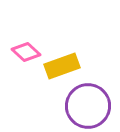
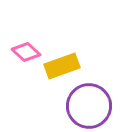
purple circle: moved 1 px right
